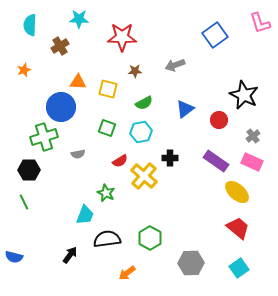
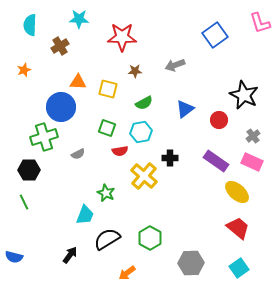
gray semicircle: rotated 16 degrees counterclockwise
red semicircle: moved 10 px up; rotated 21 degrees clockwise
black semicircle: rotated 24 degrees counterclockwise
